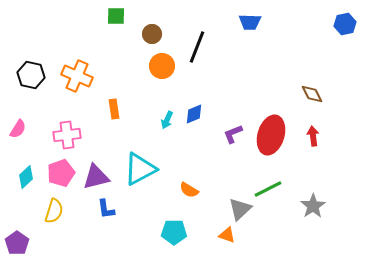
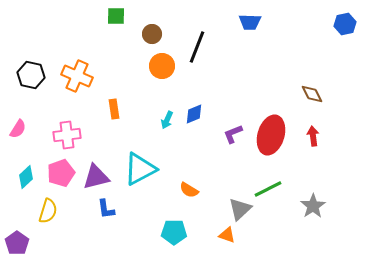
yellow semicircle: moved 6 px left
